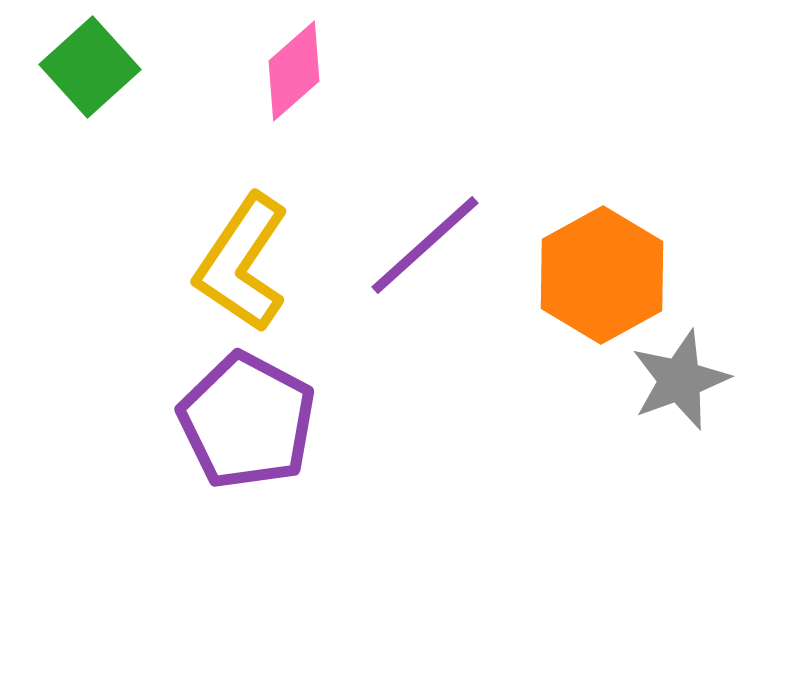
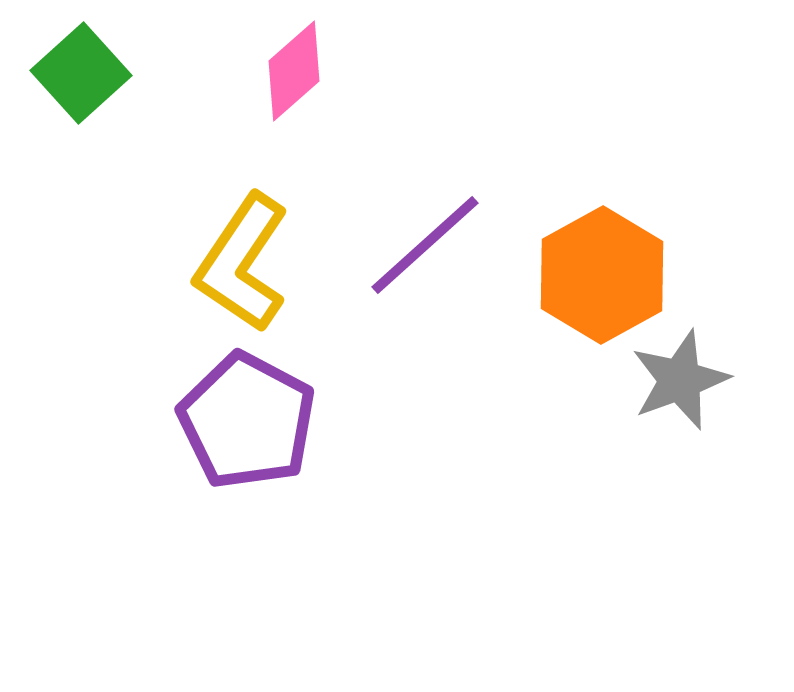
green square: moved 9 px left, 6 px down
